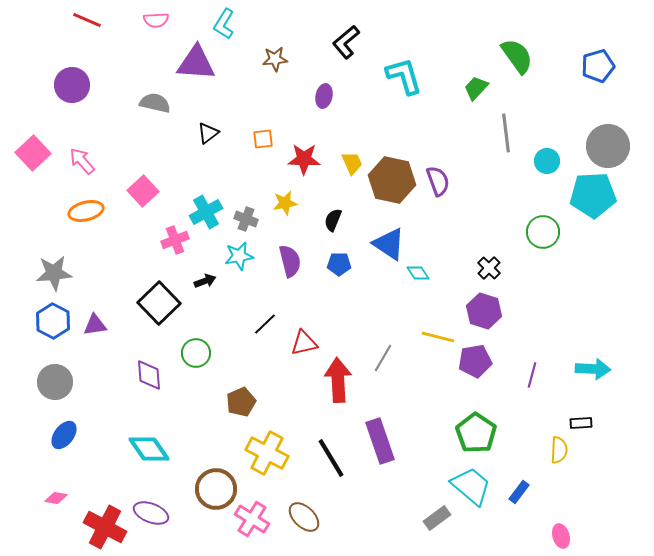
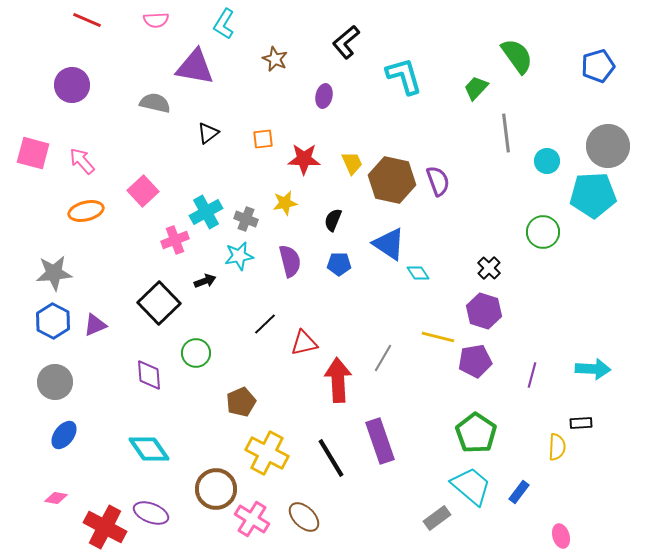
brown star at (275, 59): rotated 30 degrees clockwise
purple triangle at (196, 63): moved 1 px left, 4 px down; rotated 6 degrees clockwise
pink square at (33, 153): rotated 32 degrees counterclockwise
purple triangle at (95, 325): rotated 15 degrees counterclockwise
yellow semicircle at (559, 450): moved 2 px left, 3 px up
